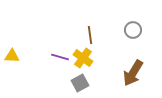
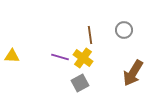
gray circle: moved 9 px left
